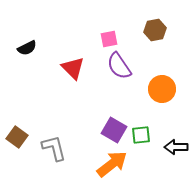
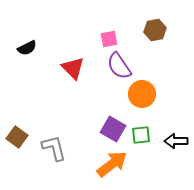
orange circle: moved 20 px left, 5 px down
purple square: moved 1 px left, 1 px up
black arrow: moved 6 px up
